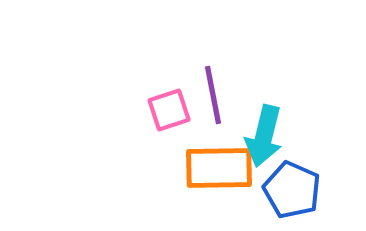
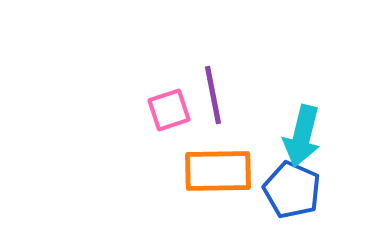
cyan arrow: moved 38 px right
orange rectangle: moved 1 px left, 3 px down
